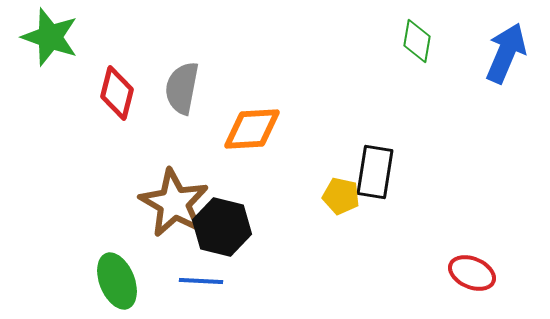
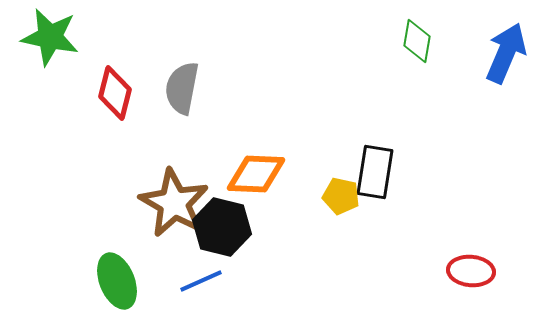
green star: rotated 8 degrees counterclockwise
red diamond: moved 2 px left
orange diamond: moved 4 px right, 45 px down; rotated 6 degrees clockwise
red ellipse: moved 1 px left, 2 px up; rotated 18 degrees counterclockwise
blue line: rotated 27 degrees counterclockwise
